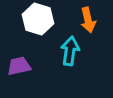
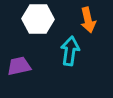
white hexagon: rotated 16 degrees counterclockwise
